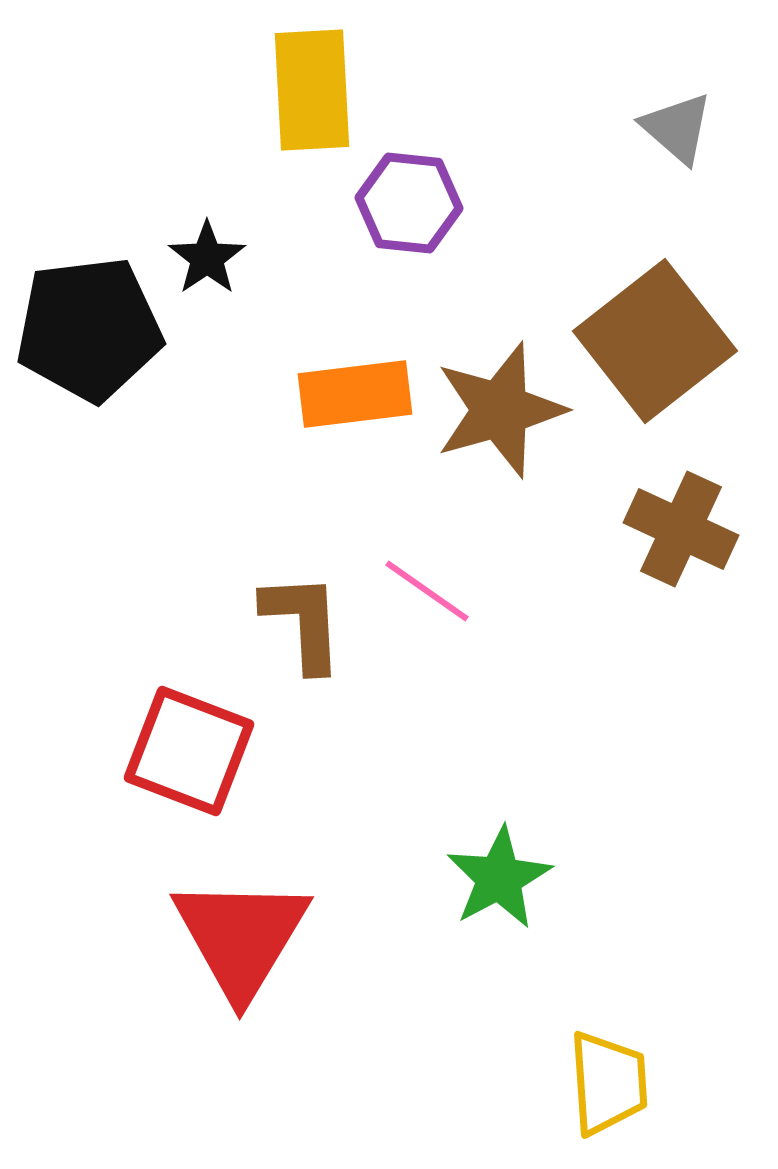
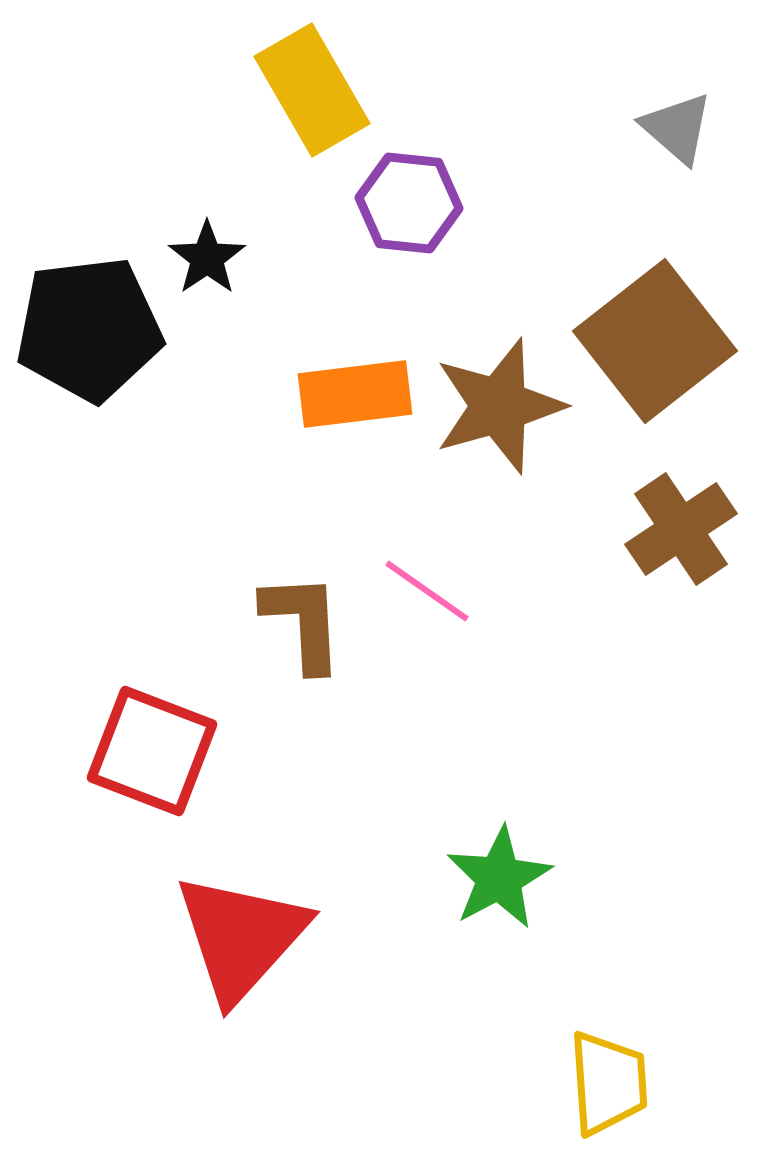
yellow rectangle: rotated 27 degrees counterclockwise
brown star: moved 1 px left, 4 px up
brown cross: rotated 31 degrees clockwise
red square: moved 37 px left
red triangle: rotated 11 degrees clockwise
